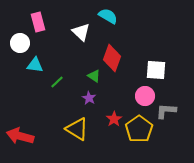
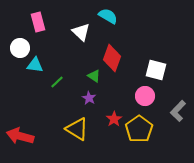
white circle: moved 5 px down
white square: rotated 10 degrees clockwise
gray L-shape: moved 12 px right; rotated 50 degrees counterclockwise
